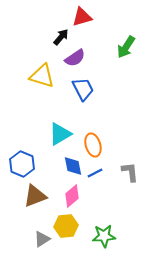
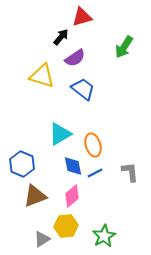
green arrow: moved 2 px left
blue trapezoid: rotated 25 degrees counterclockwise
green star: rotated 25 degrees counterclockwise
